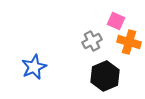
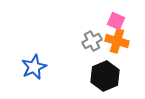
orange cross: moved 12 px left, 1 px up
